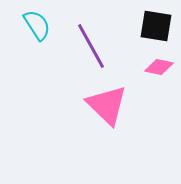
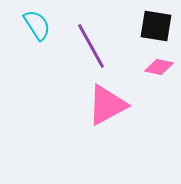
pink triangle: rotated 48 degrees clockwise
